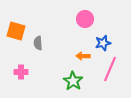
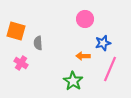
pink cross: moved 9 px up; rotated 32 degrees clockwise
